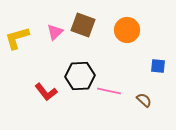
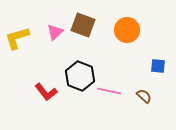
black hexagon: rotated 24 degrees clockwise
brown semicircle: moved 4 px up
